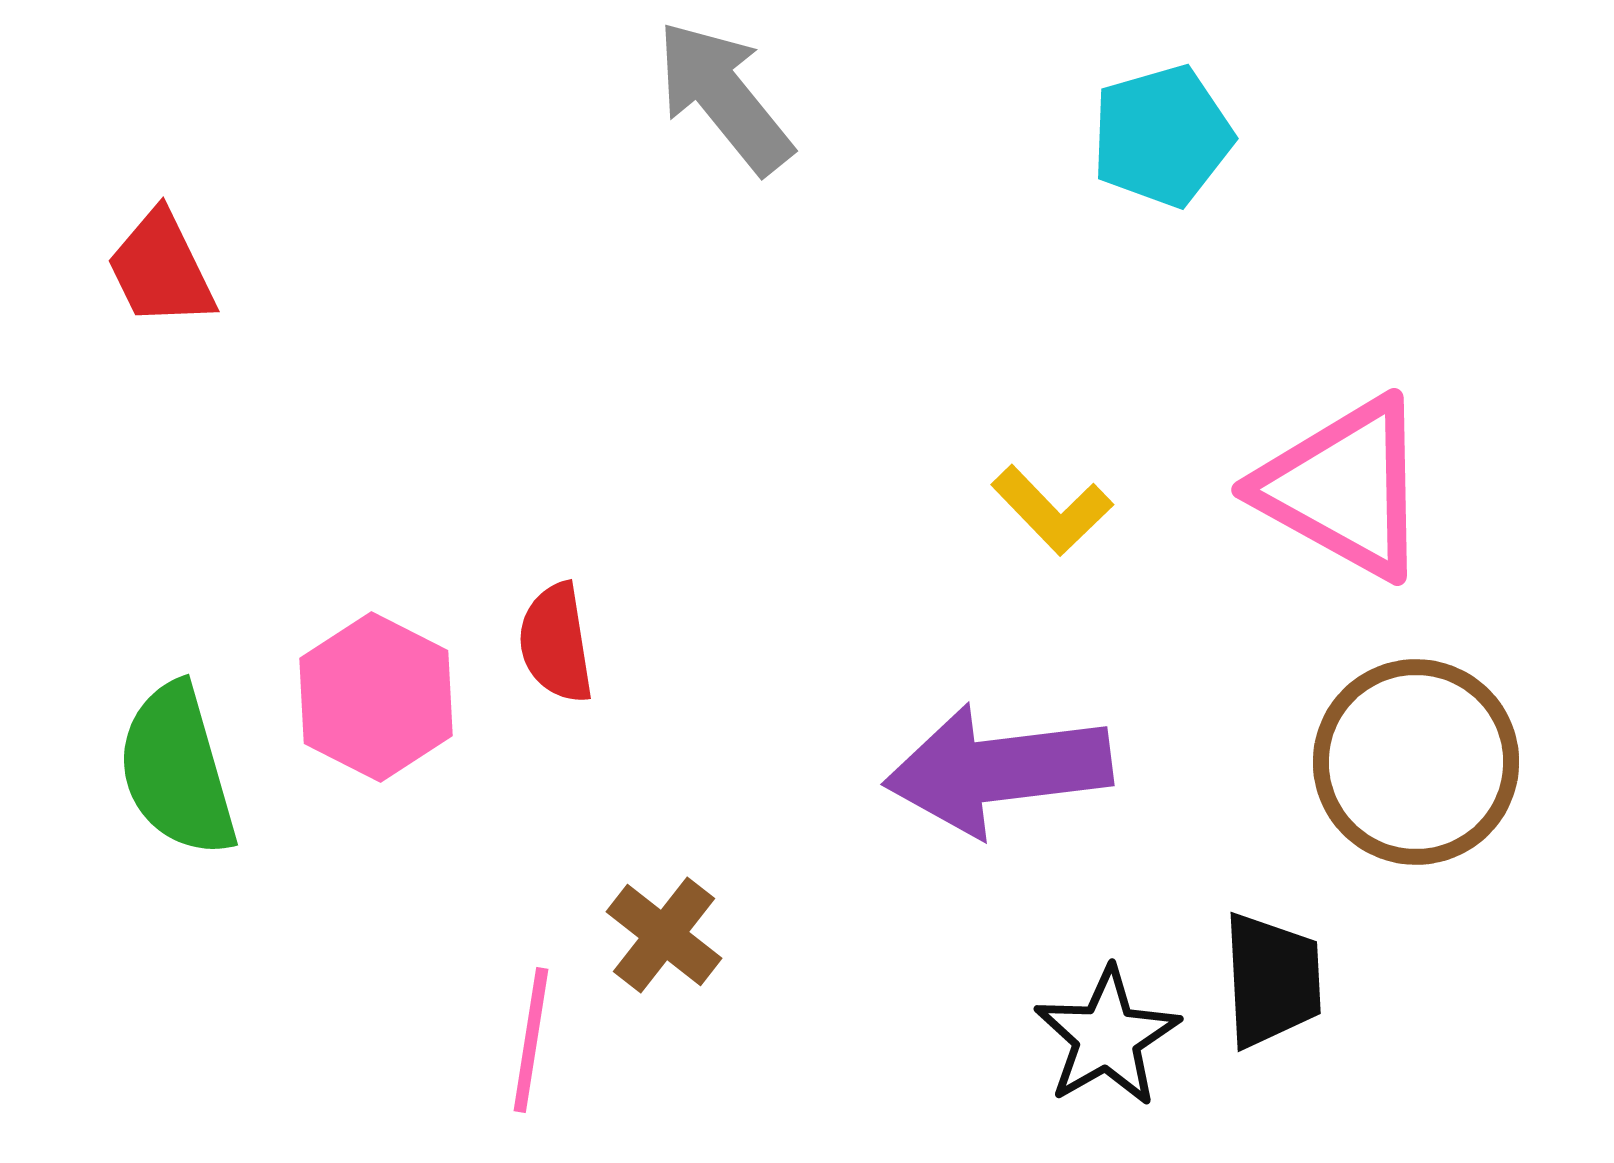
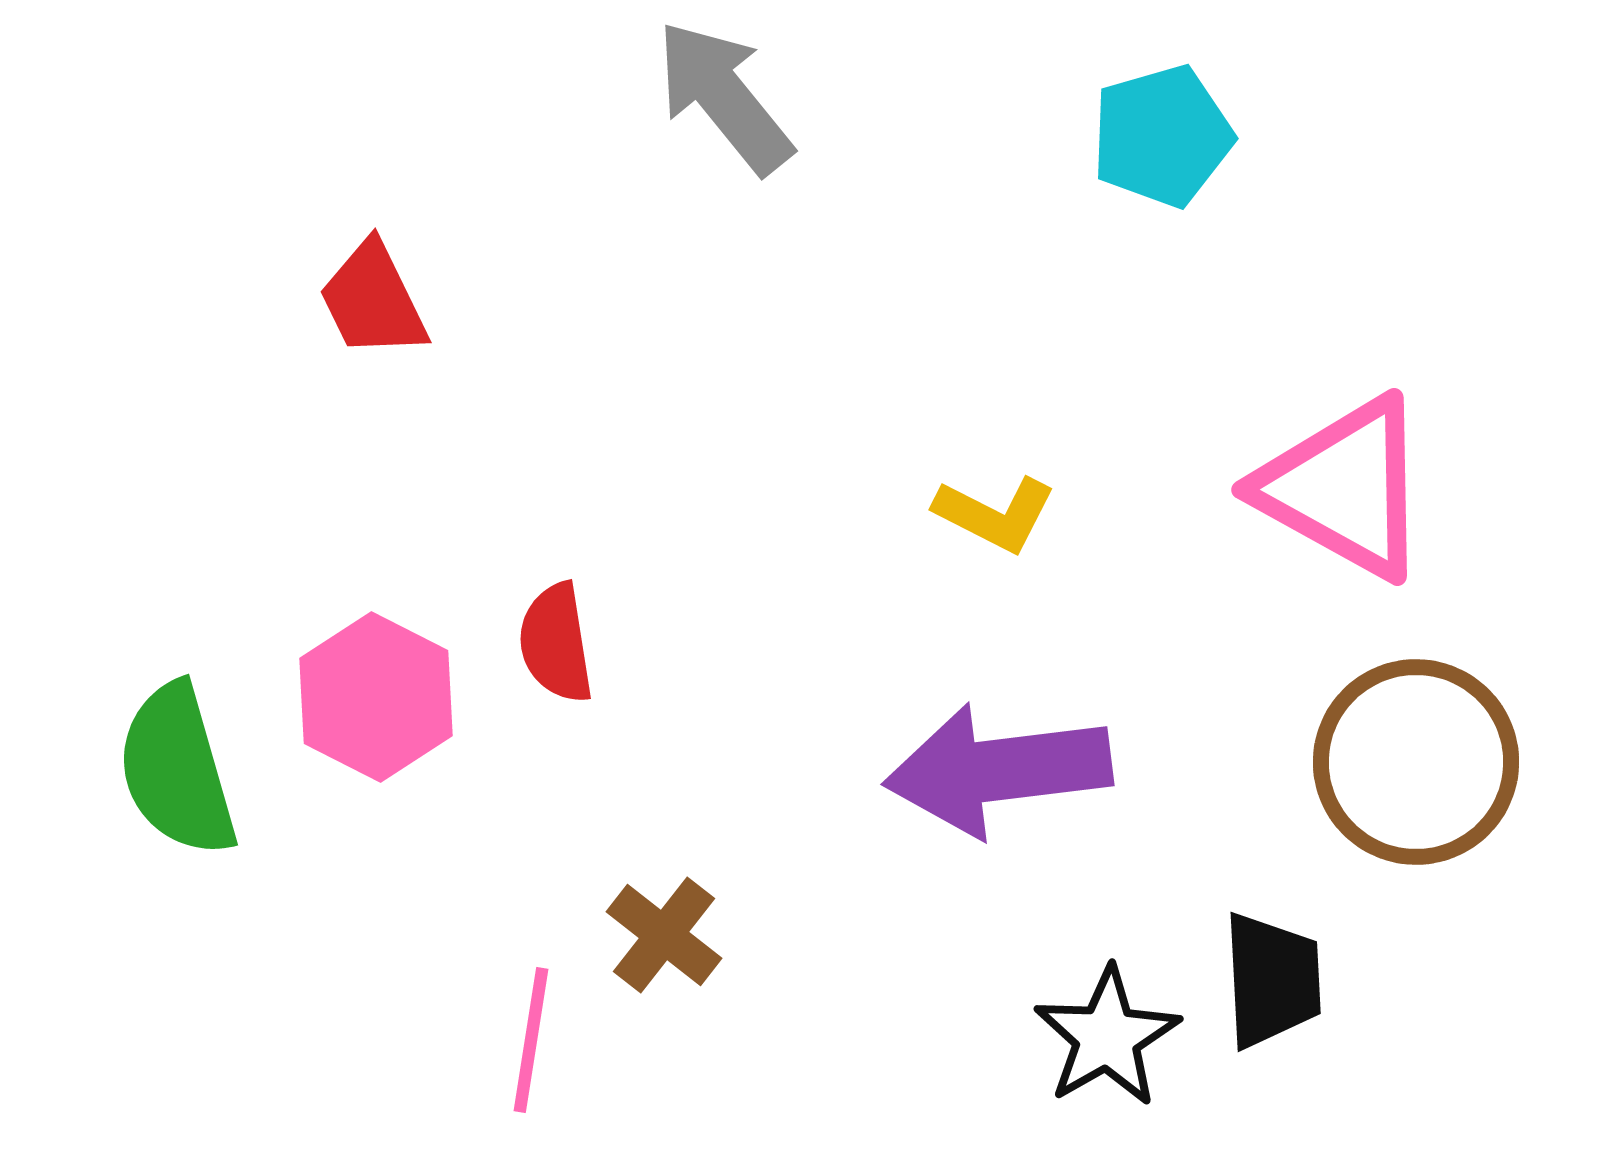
red trapezoid: moved 212 px right, 31 px down
yellow L-shape: moved 57 px left, 4 px down; rotated 19 degrees counterclockwise
